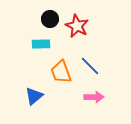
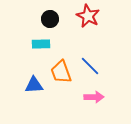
red star: moved 11 px right, 10 px up
blue triangle: moved 11 px up; rotated 36 degrees clockwise
